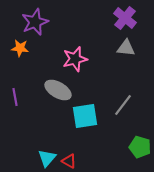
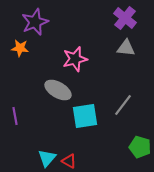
purple line: moved 19 px down
